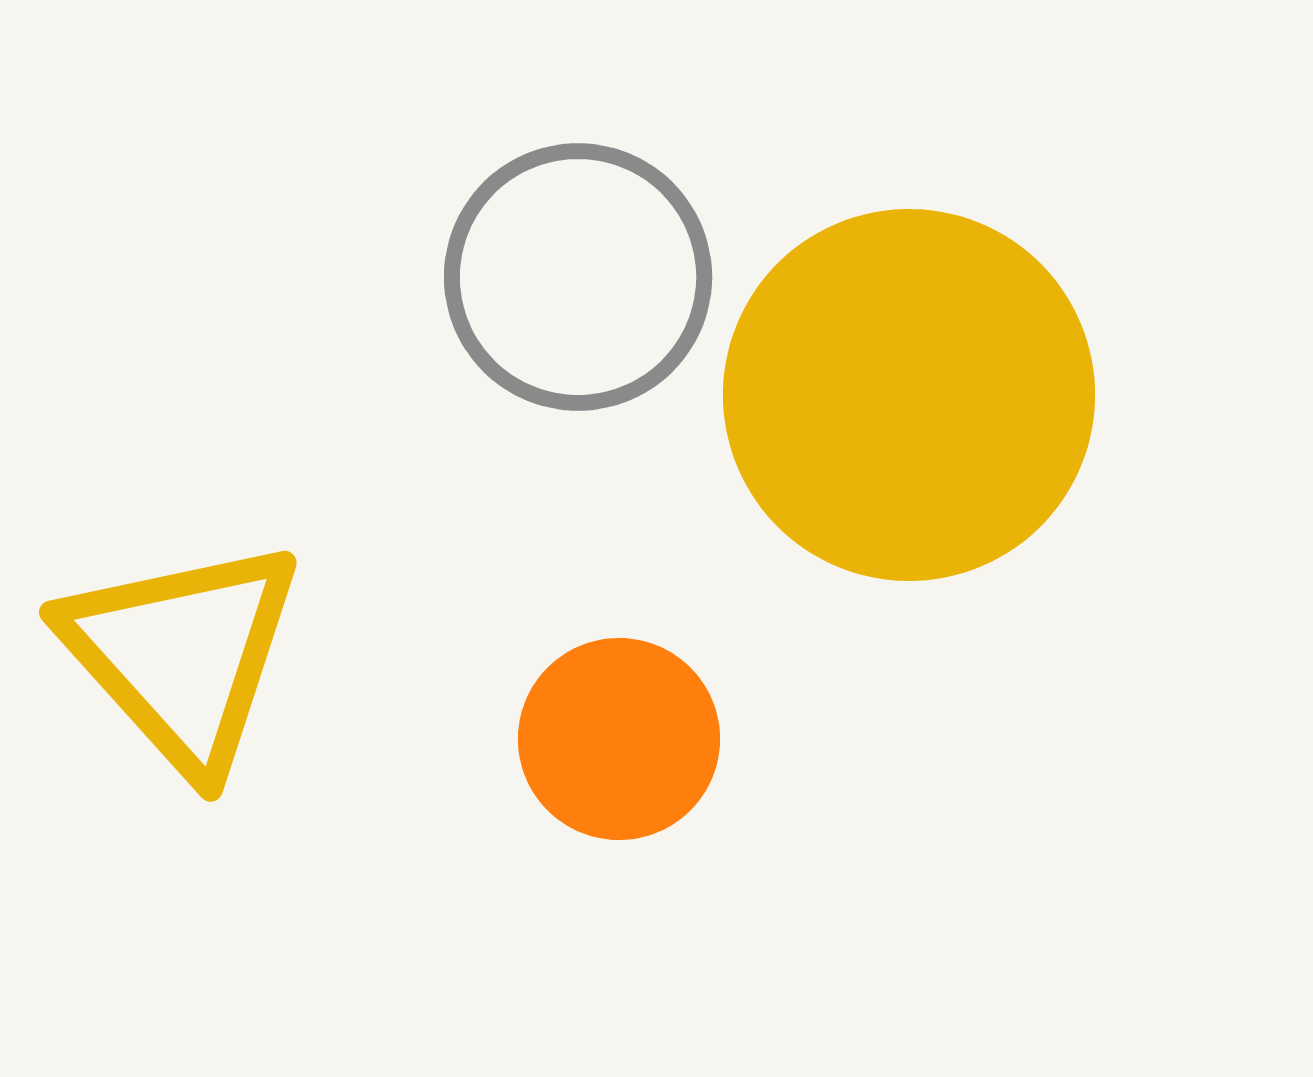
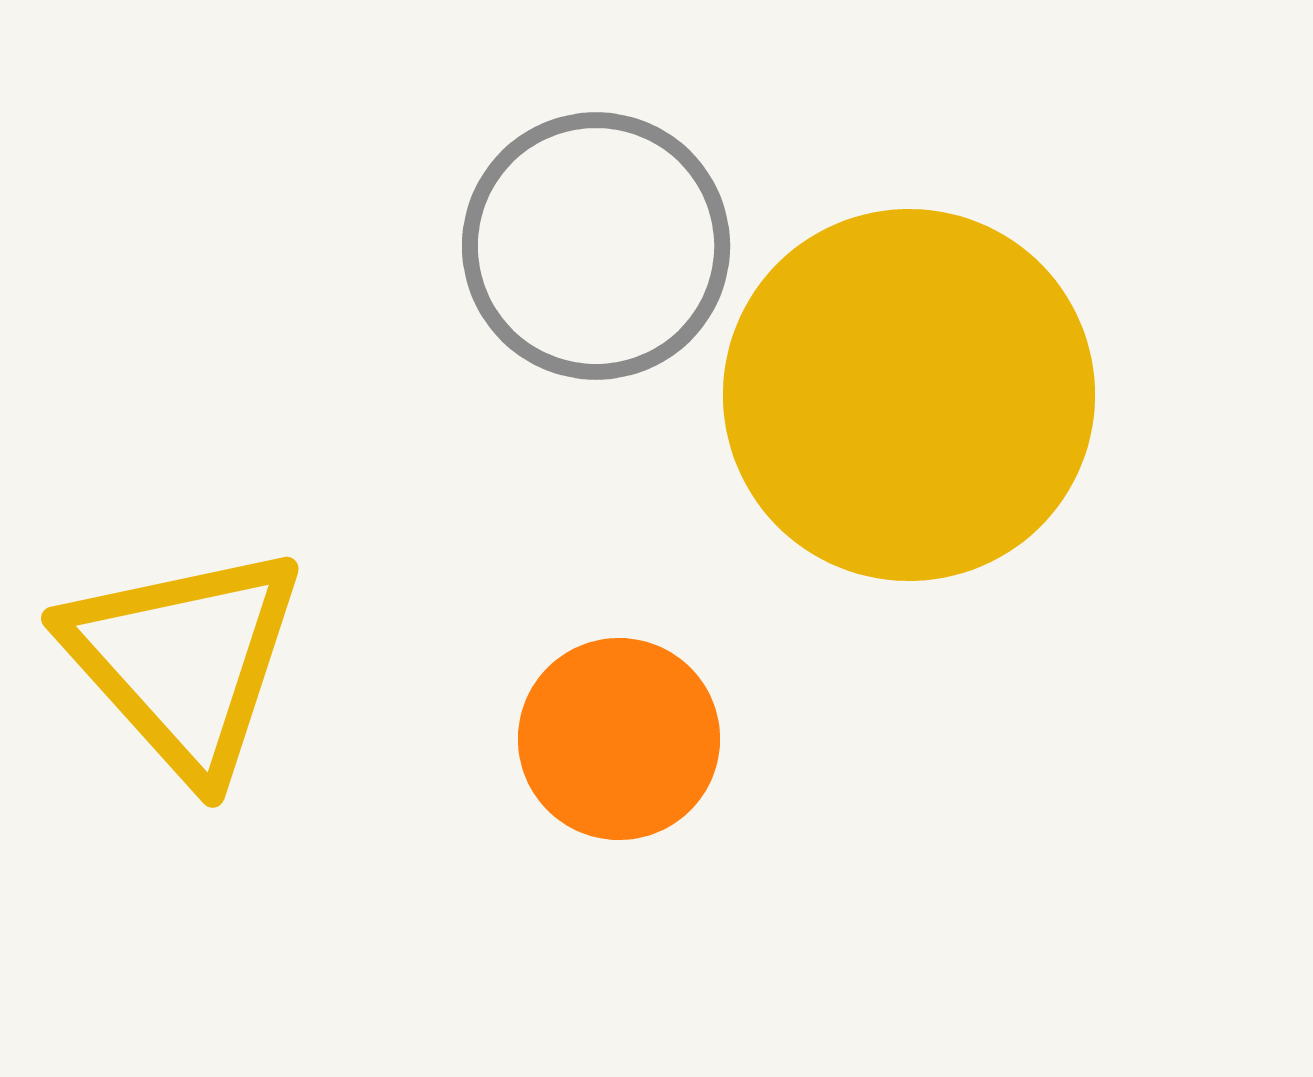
gray circle: moved 18 px right, 31 px up
yellow triangle: moved 2 px right, 6 px down
